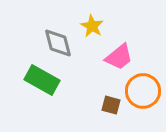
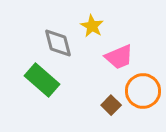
pink trapezoid: rotated 16 degrees clockwise
green rectangle: rotated 12 degrees clockwise
brown square: rotated 30 degrees clockwise
